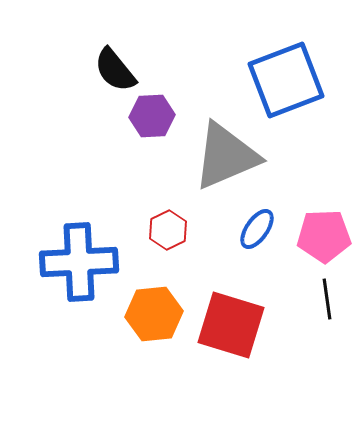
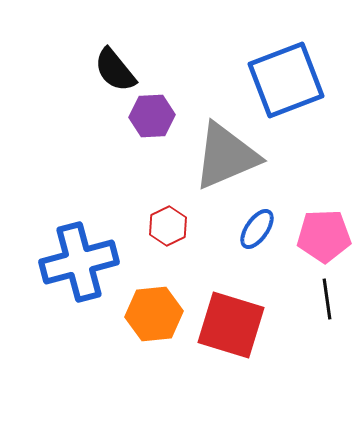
red hexagon: moved 4 px up
blue cross: rotated 12 degrees counterclockwise
